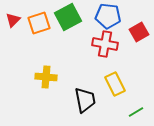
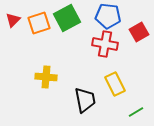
green square: moved 1 px left, 1 px down
